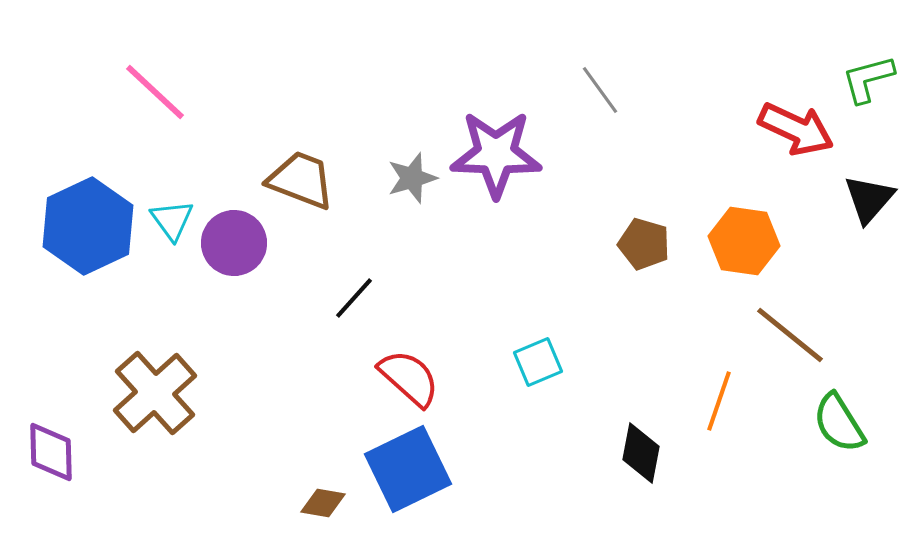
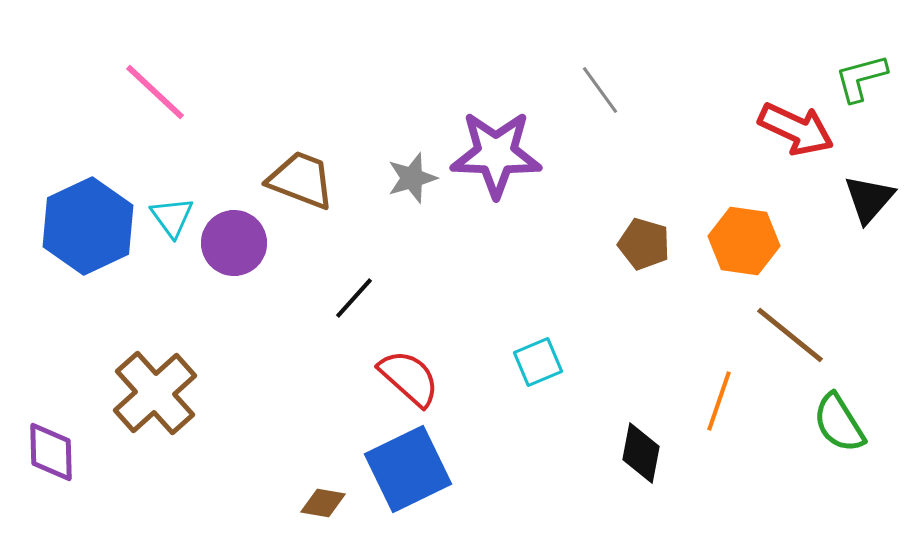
green L-shape: moved 7 px left, 1 px up
cyan triangle: moved 3 px up
